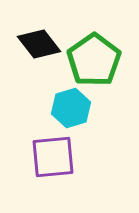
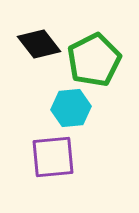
green pentagon: rotated 8 degrees clockwise
cyan hexagon: rotated 12 degrees clockwise
